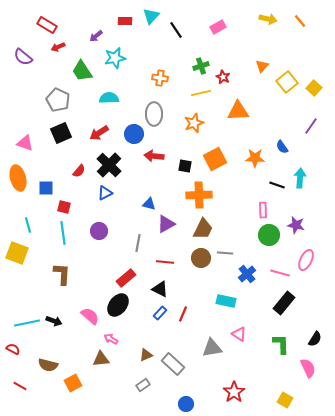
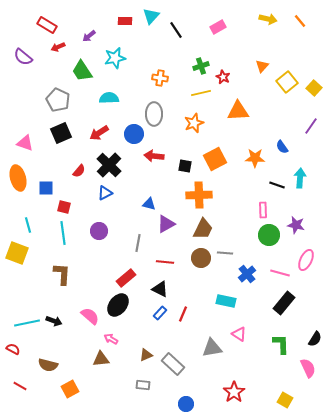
purple arrow at (96, 36): moved 7 px left
orange square at (73, 383): moved 3 px left, 6 px down
gray rectangle at (143, 385): rotated 40 degrees clockwise
